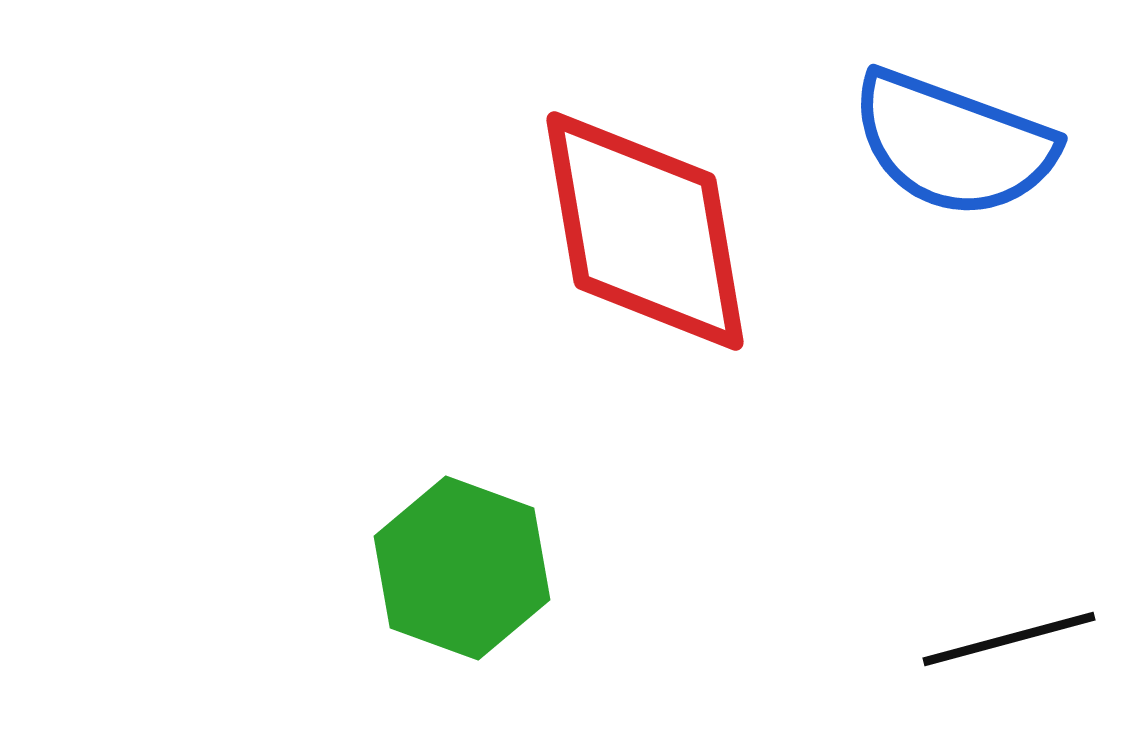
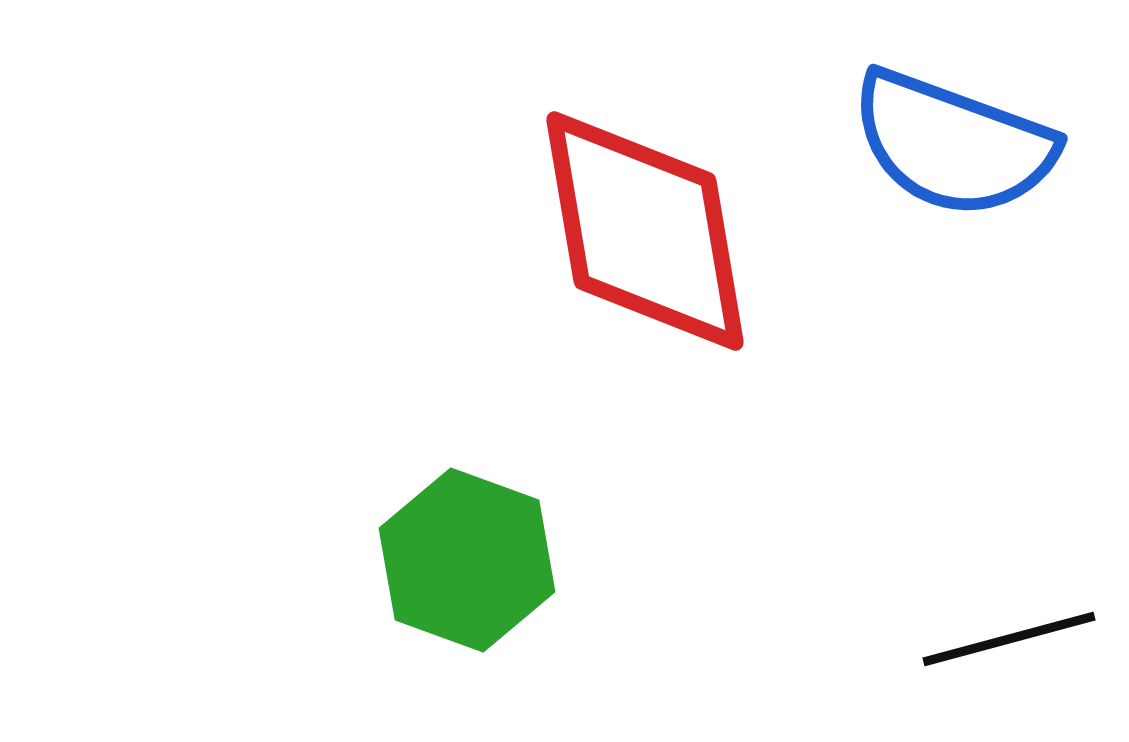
green hexagon: moved 5 px right, 8 px up
